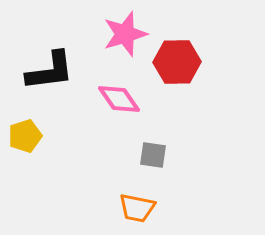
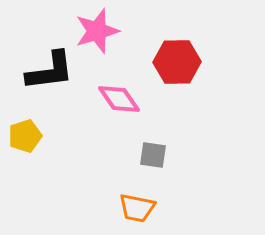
pink star: moved 28 px left, 3 px up
